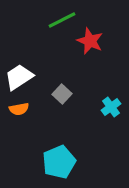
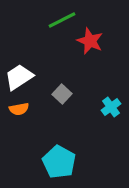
cyan pentagon: rotated 20 degrees counterclockwise
